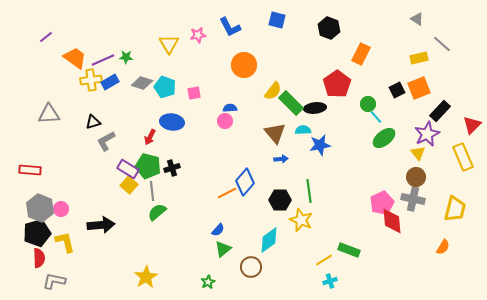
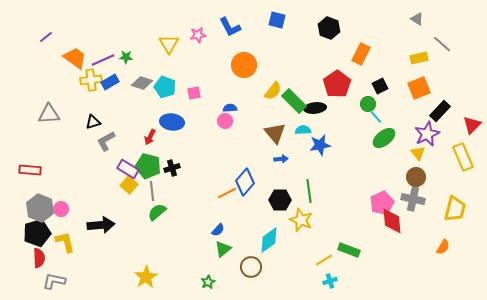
black square at (397, 90): moved 17 px left, 4 px up
green rectangle at (291, 103): moved 3 px right, 2 px up
